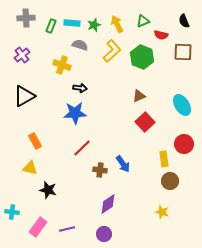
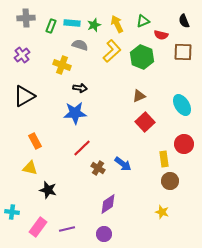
blue arrow: rotated 18 degrees counterclockwise
brown cross: moved 2 px left, 2 px up; rotated 24 degrees clockwise
